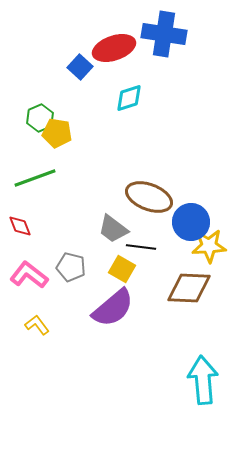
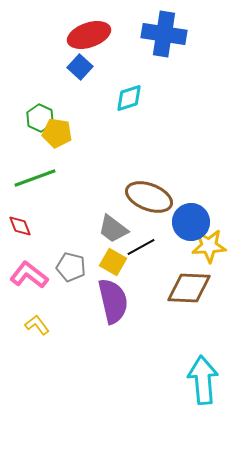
red ellipse: moved 25 px left, 13 px up
green hexagon: rotated 12 degrees counterclockwise
black line: rotated 36 degrees counterclockwise
yellow square: moved 9 px left, 7 px up
purple semicircle: moved 7 px up; rotated 63 degrees counterclockwise
